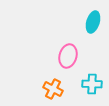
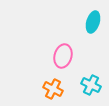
pink ellipse: moved 5 px left
cyan cross: moved 1 px left, 1 px down; rotated 24 degrees clockwise
